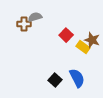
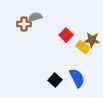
brown star: rotated 14 degrees counterclockwise
